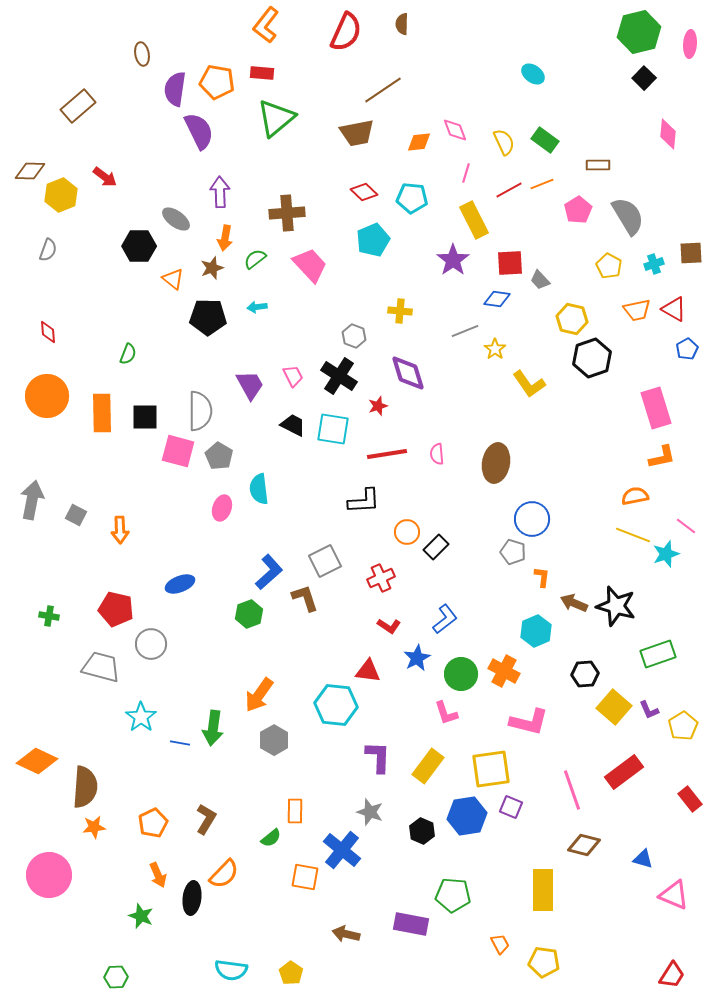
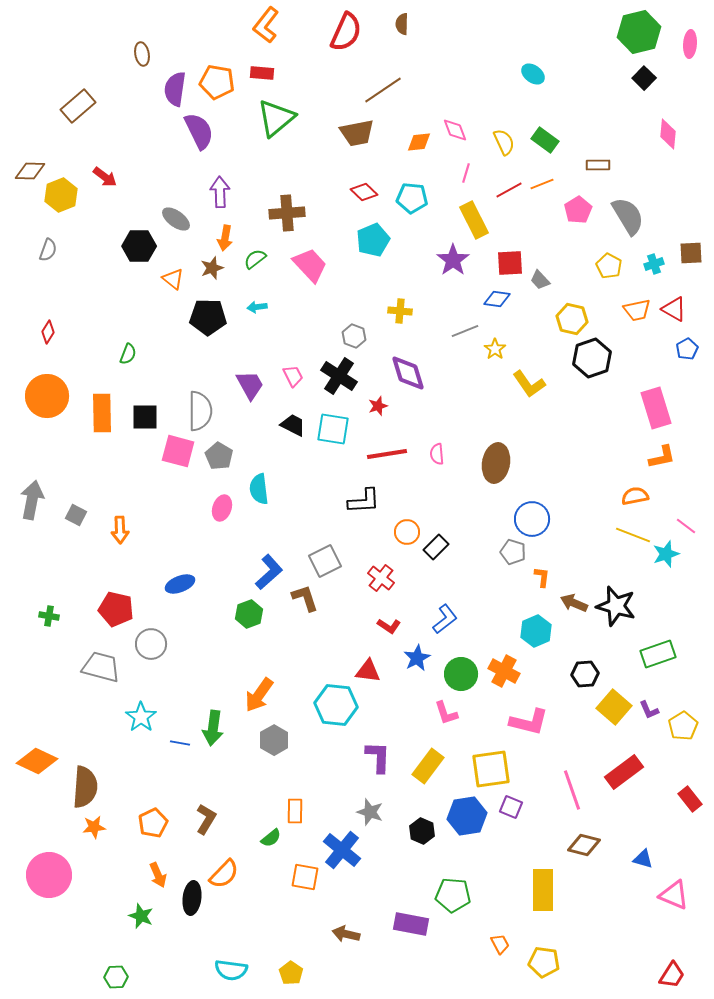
red diamond at (48, 332): rotated 35 degrees clockwise
red cross at (381, 578): rotated 28 degrees counterclockwise
